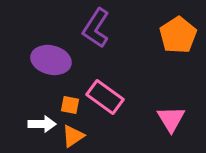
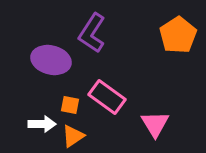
purple L-shape: moved 4 px left, 5 px down
pink rectangle: moved 2 px right
pink triangle: moved 16 px left, 5 px down
